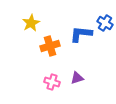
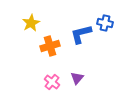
blue cross: rotated 21 degrees counterclockwise
blue L-shape: rotated 20 degrees counterclockwise
purple triangle: rotated 32 degrees counterclockwise
pink cross: rotated 21 degrees clockwise
